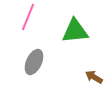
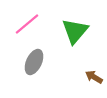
pink line: moved 1 px left, 7 px down; rotated 28 degrees clockwise
green triangle: rotated 44 degrees counterclockwise
